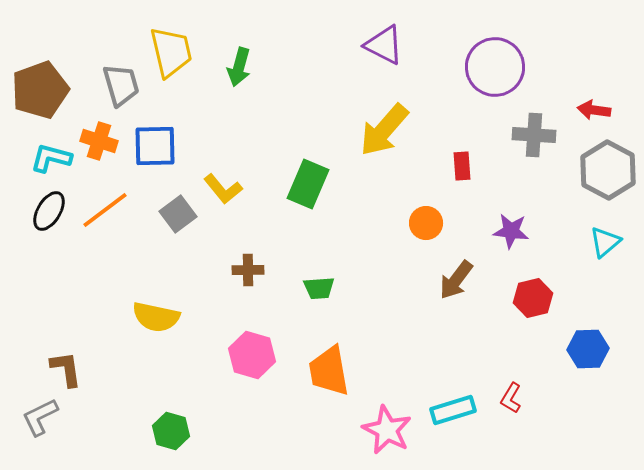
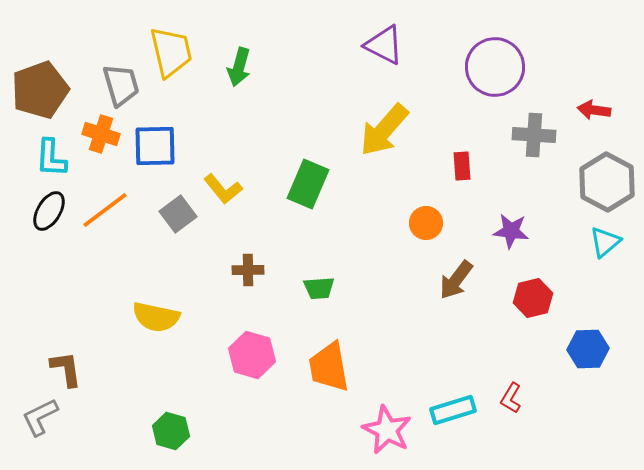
orange cross: moved 2 px right, 7 px up
cyan L-shape: rotated 102 degrees counterclockwise
gray hexagon: moved 1 px left, 12 px down
orange trapezoid: moved 4 px up
